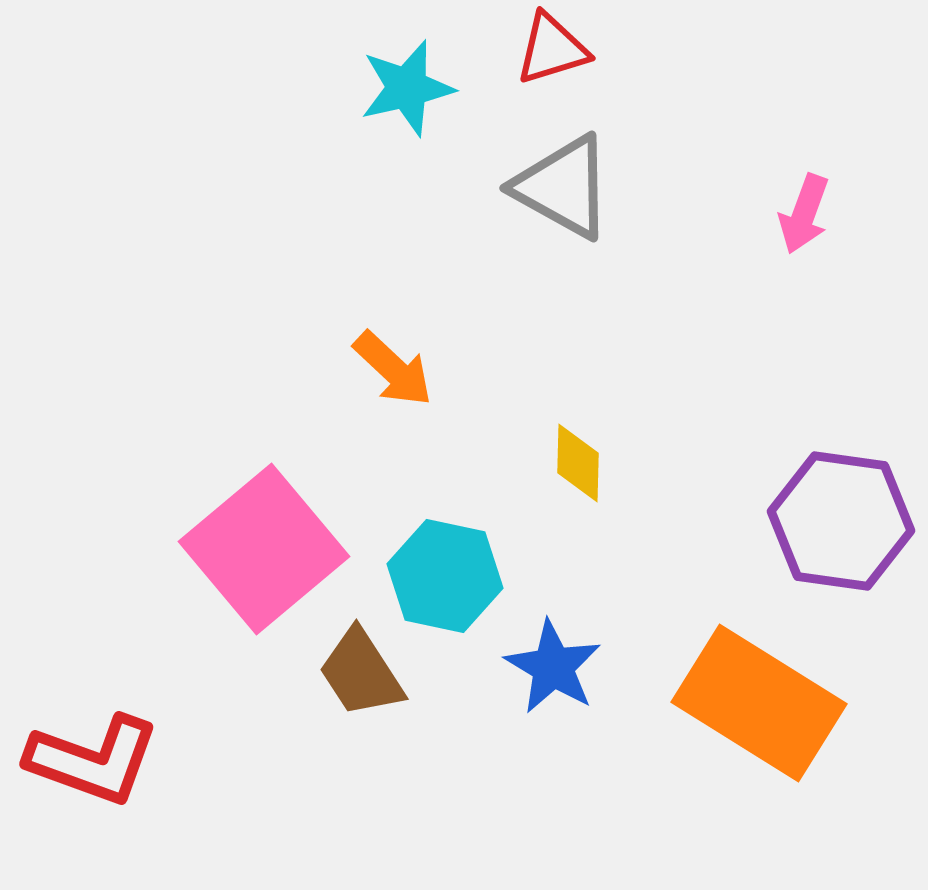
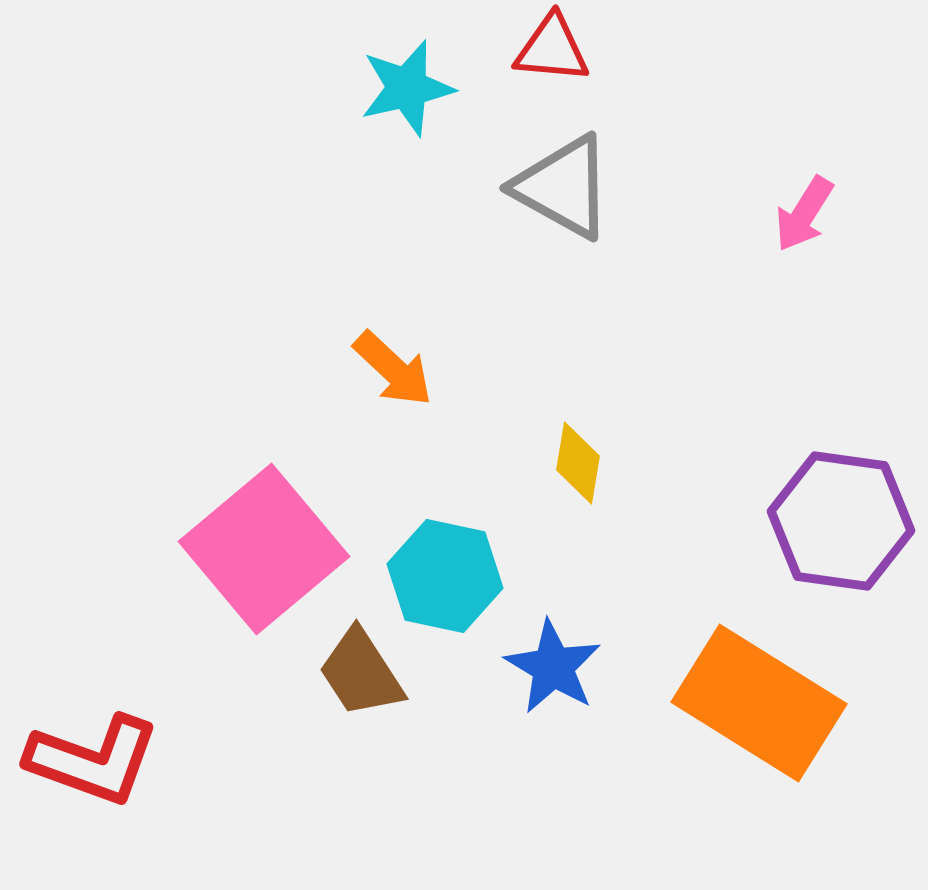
red triangle: rotated 22 degrees clockwise
pink arrow: rotated 12 degrees clockwise
yellow diamond: rotated 8 degrees clockwise
